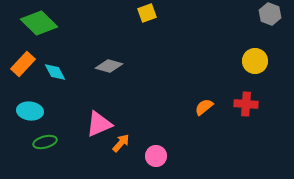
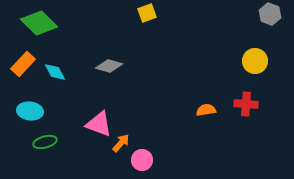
orange semicircle: moved 2 px right, 3 px down; rotated 30 degrees clockwise
pink triangle: rotated 44 degrees clockwise
pink circle: moved 14 px left, 4 px down
